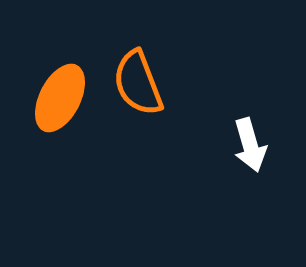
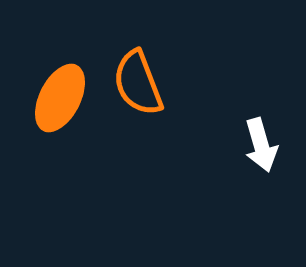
white arrow: moved 11 px right
